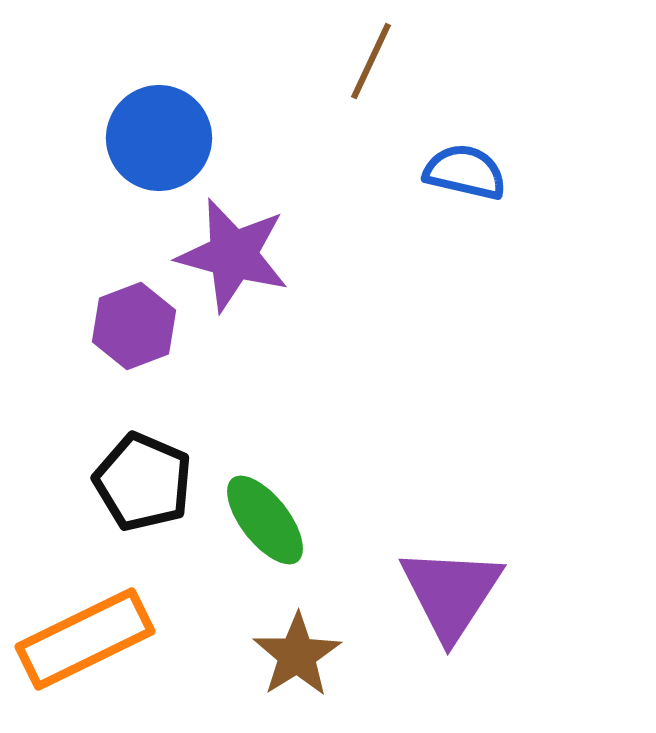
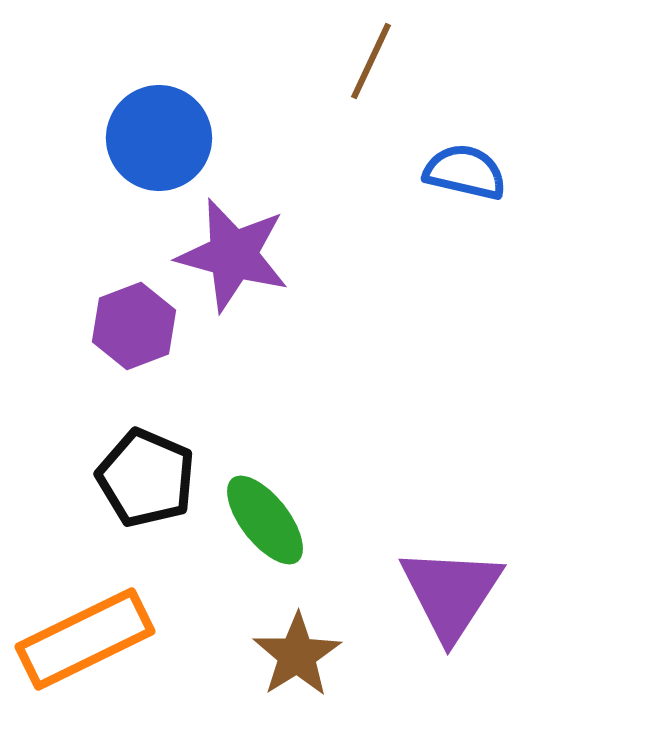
black pentagon: moved 3 px right, 4 px up
